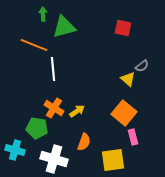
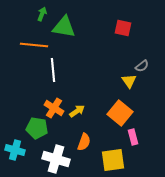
green arrow: moved 1 px left; rotated 24 degrees clockwise
green triangle: rotated 25 degrees clockwise
orange line: rotated 16 degrees counterclockwise
white line: moved 1 px down
yellow triangle: moved 1 px right, 2 px down; rotated 14 degrees clockwise
orange square: moved 4 px left
white cross: moved 2 px right
